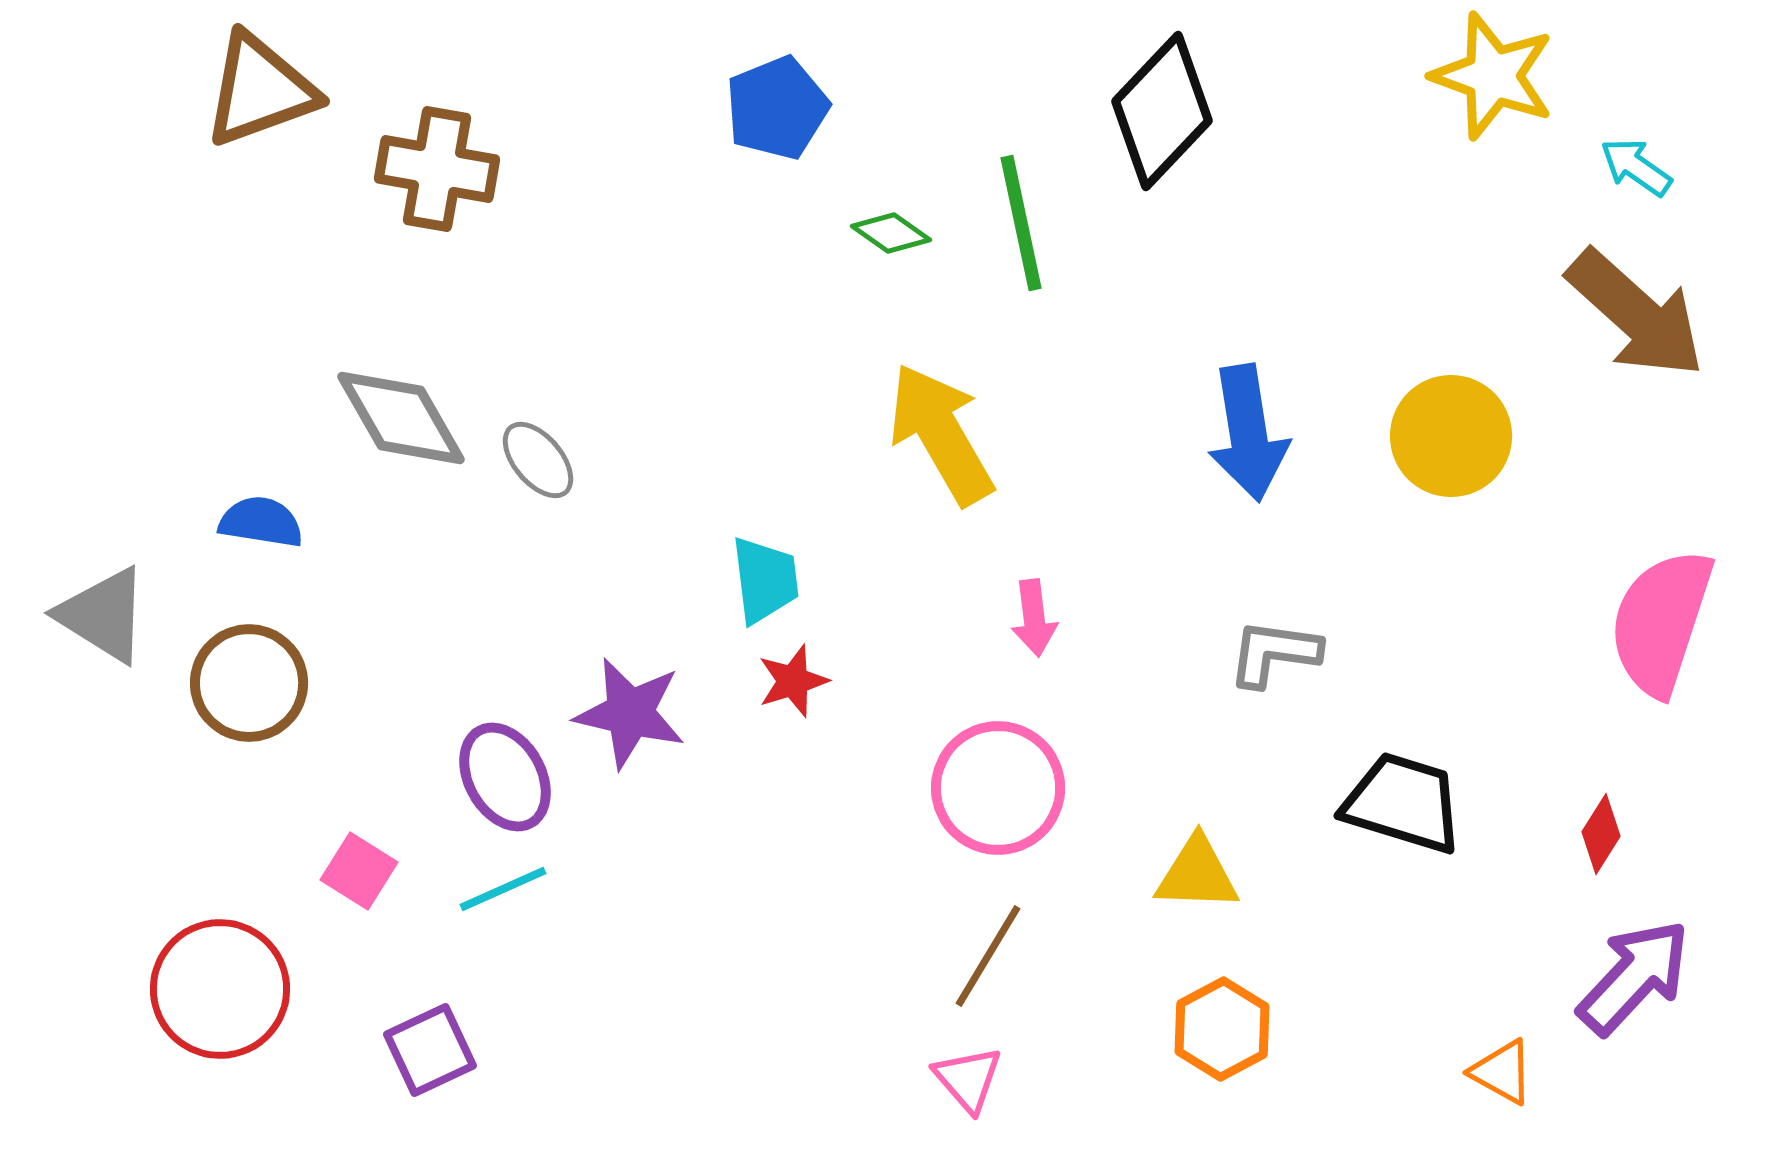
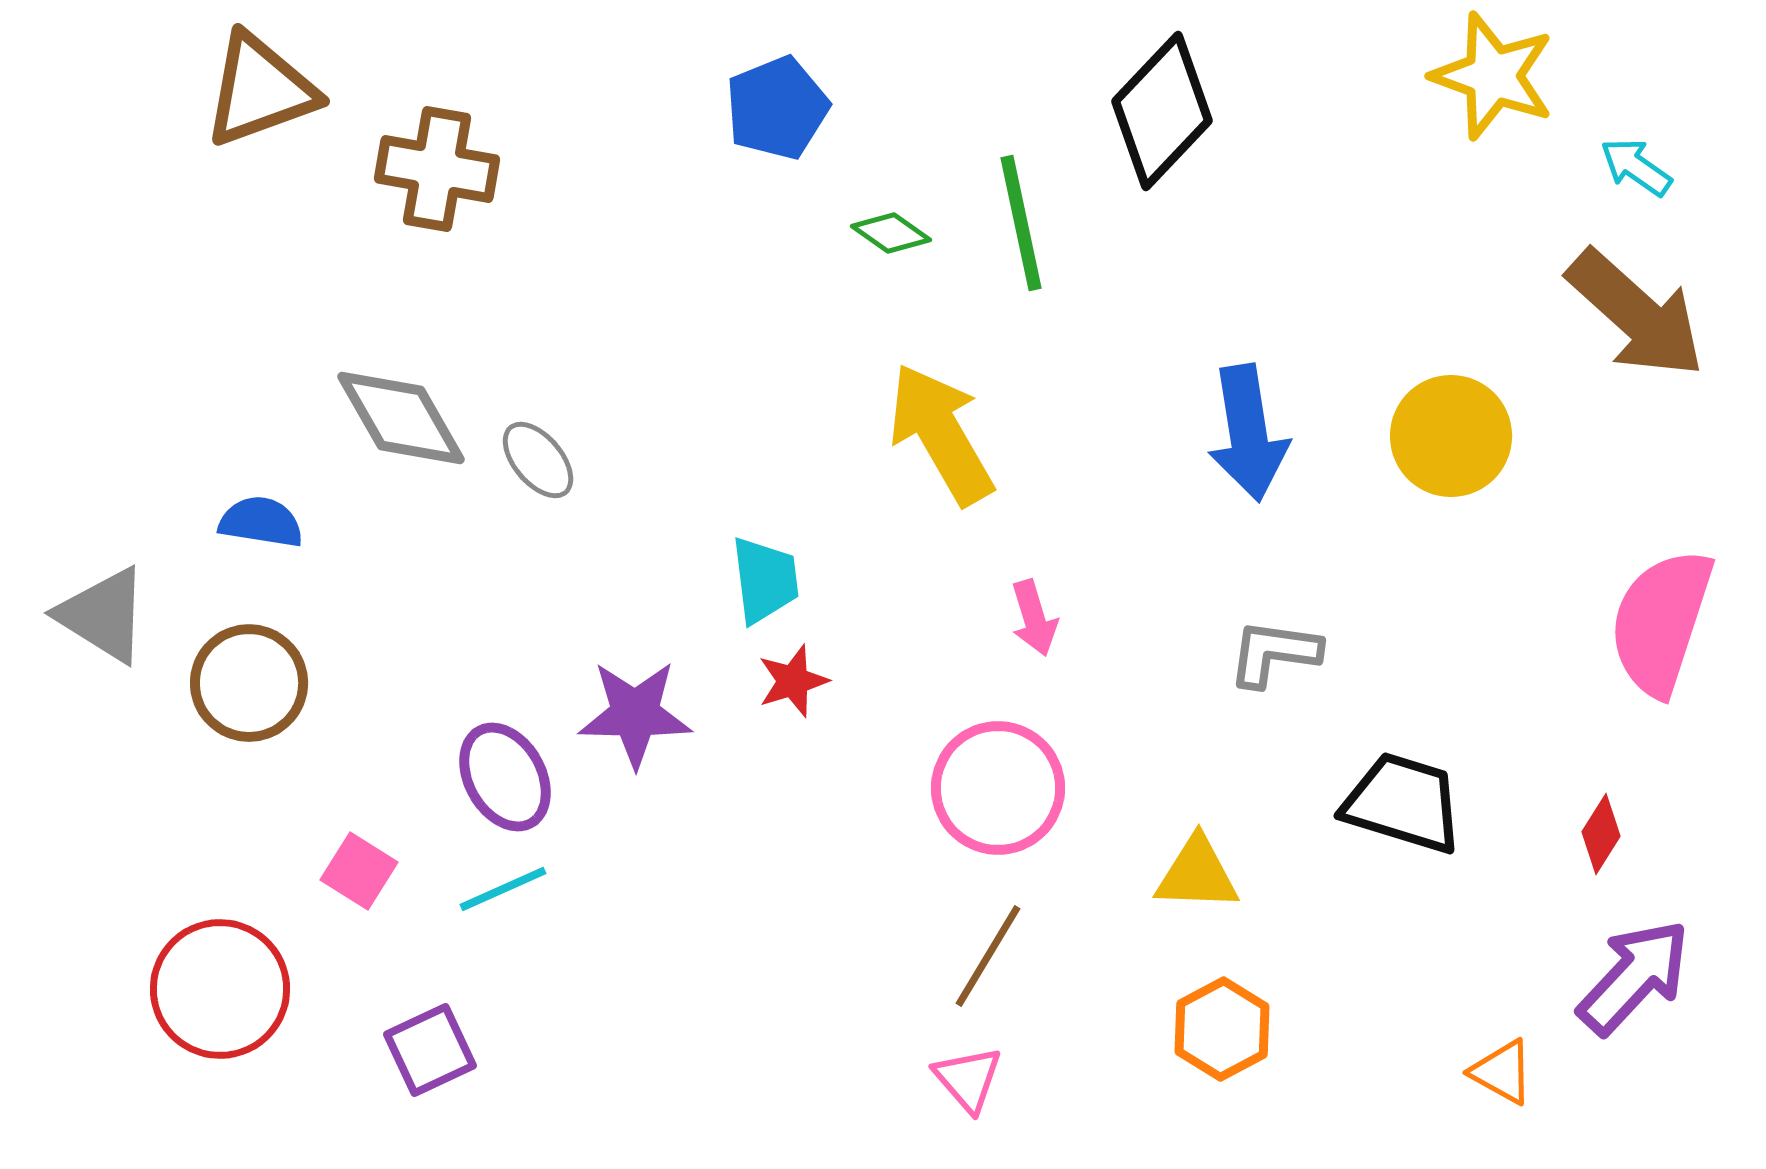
pink arrow: rotated 10 degrees counterclockwise
purple star: moved 5 px right, 1 px down; rotated 12 degrees counterclockwise
